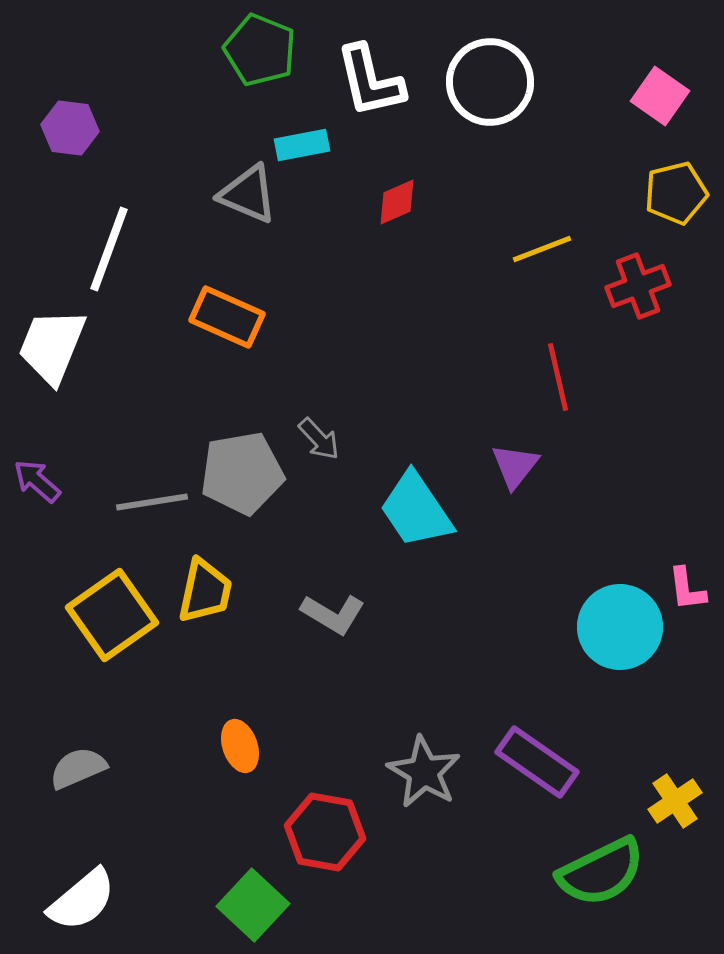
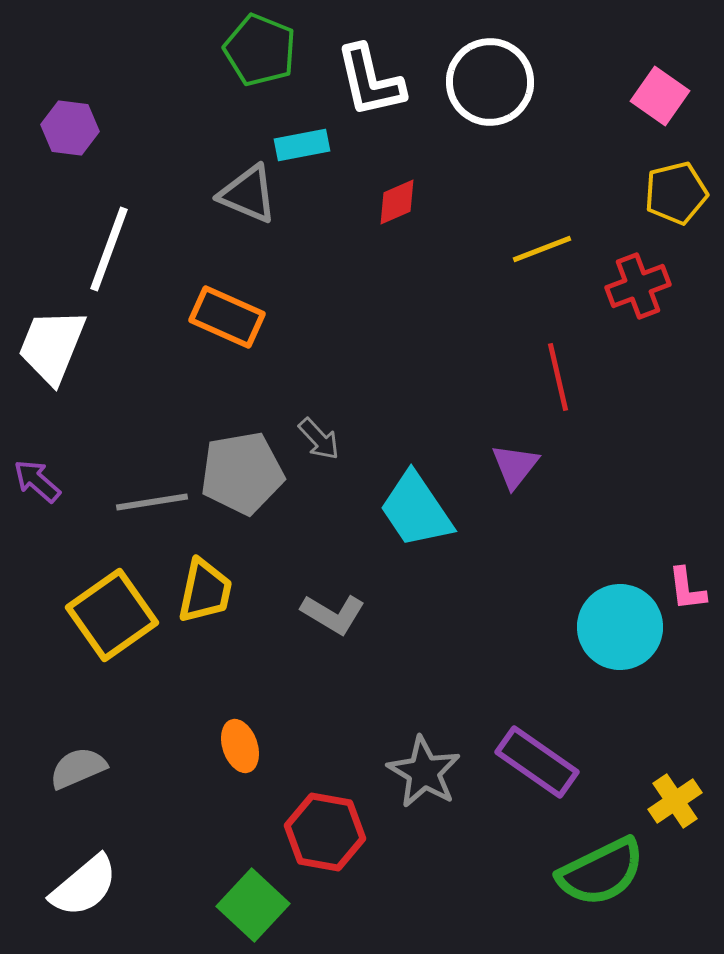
white semicircle: moved 2 px right, 14 px up
